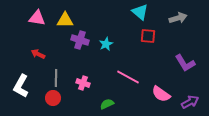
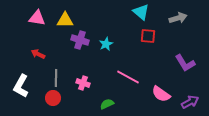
cyan triangle: moved 1 px right
